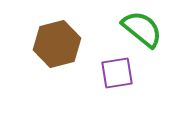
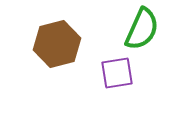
green semicircle: rotated 75 degrees clockwise
